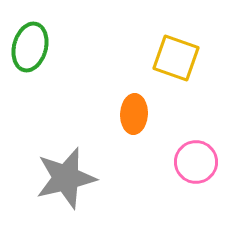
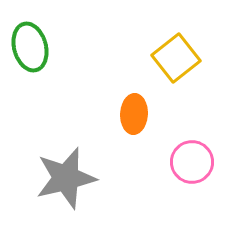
green ellipse: rotated 30 degrees counterclockwise
yellow square: rotated 33 degrees clockwise
pink circle: moved 4 px left
